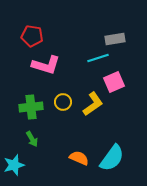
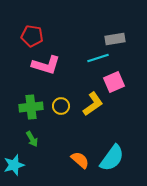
yellow circle: moved 2 px left, 4 px down
orange semicircle: moved 1 px right, 2 px down; rotated 18 degrees clockwise
